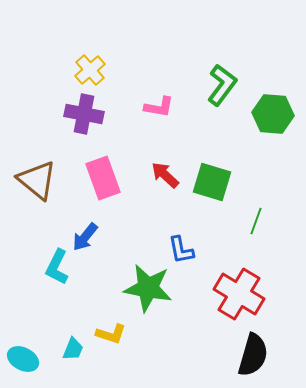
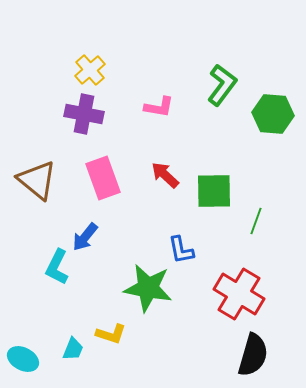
green square: moved 2 px right, 9 px down; rotated 18 degrees counterclockwise
